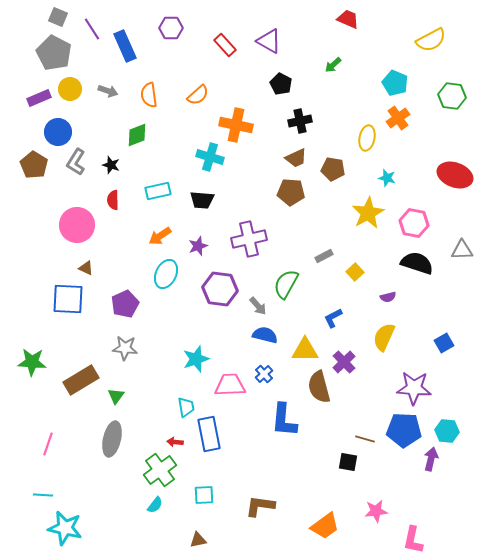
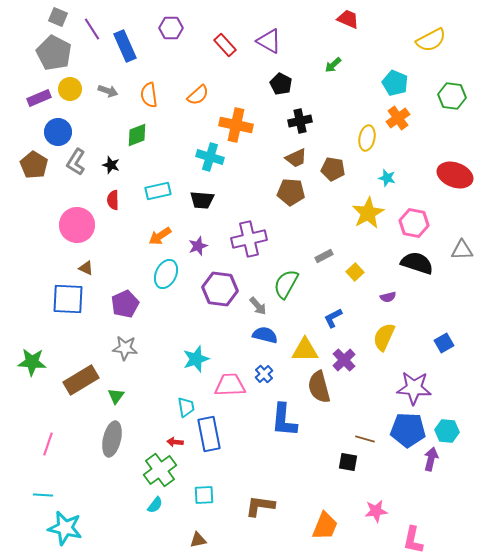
purple cross at (344, 362): moved 2 px up
blue pentagon at (404, 430): moved 4 px right
orange trapezoid at (325, 526): rotated 32 degrees counterclockwise
